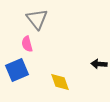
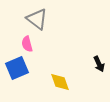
gray triangle: rotated 15 degrees counterclockwise
black arrow: rotated 119 degrees counterclockwise
blue square: moved 2 px up
